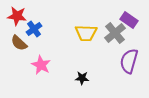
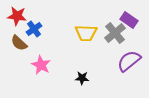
purple semicircle: rotated 35 degrees clockwise
